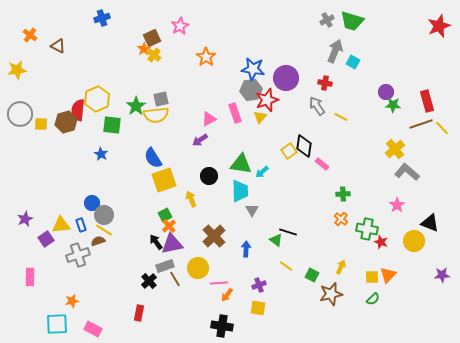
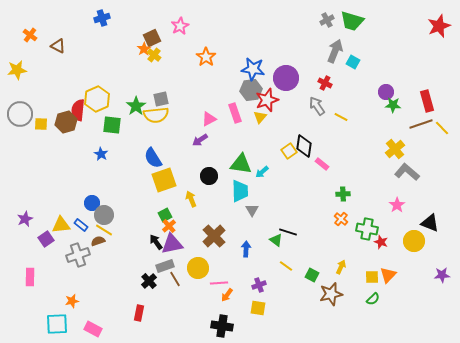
red cross at (325, 83): rotated 16 degrees clockwise
blue rectangle at (81, 225): rotated 32 degrees counterclockwise
